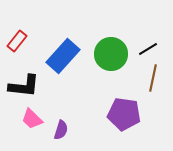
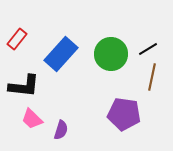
red rectangle: moved 2 px up
blue rectangle: moved 2 px left, 2 px up
brown line: moved 1 px left, 1 px up
